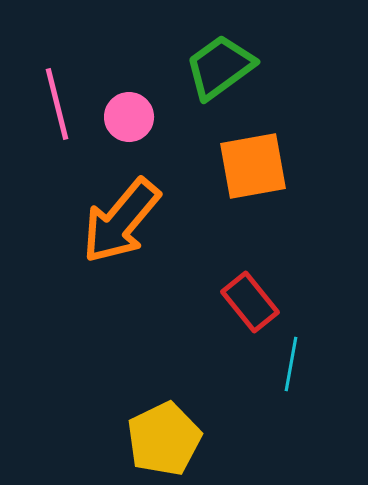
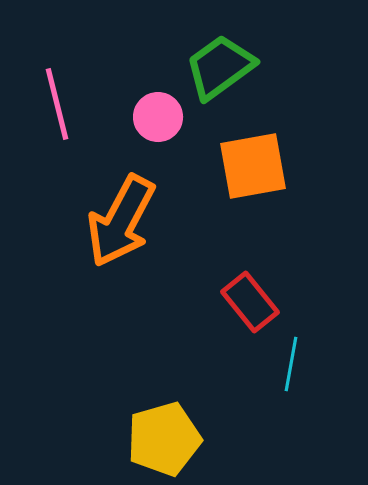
pink circle: moved 29 px right
orange arrow: rotated 12 degrees counterclockwise
yellow pentagon: rotated 10 degrees clockwise
